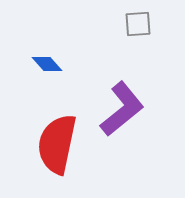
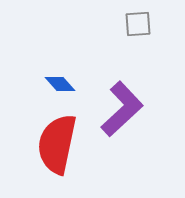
blue diamond: moved 13 px right, 20 px down
purple L-shape: rotated 4 degrees counterclockwise
